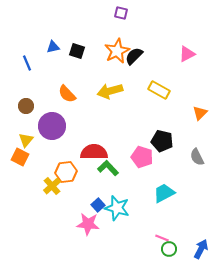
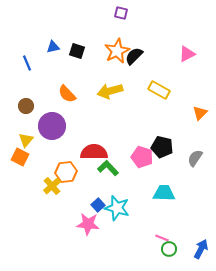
black pentagon: moved 6 px down
gray semicircle: moved 2 px left, 1 px down; rotated 60 degrees clockwise
cyan trapezoid: rotated 30 degrees clockwise
